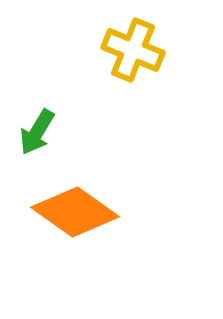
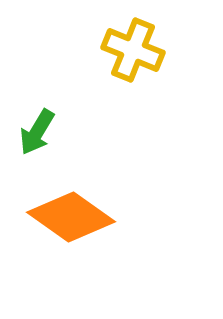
orange diamond: moved 4 px left, 5 px down
